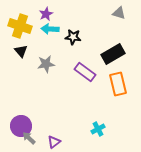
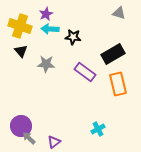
gray star: rotated 12 degrees clockwise
